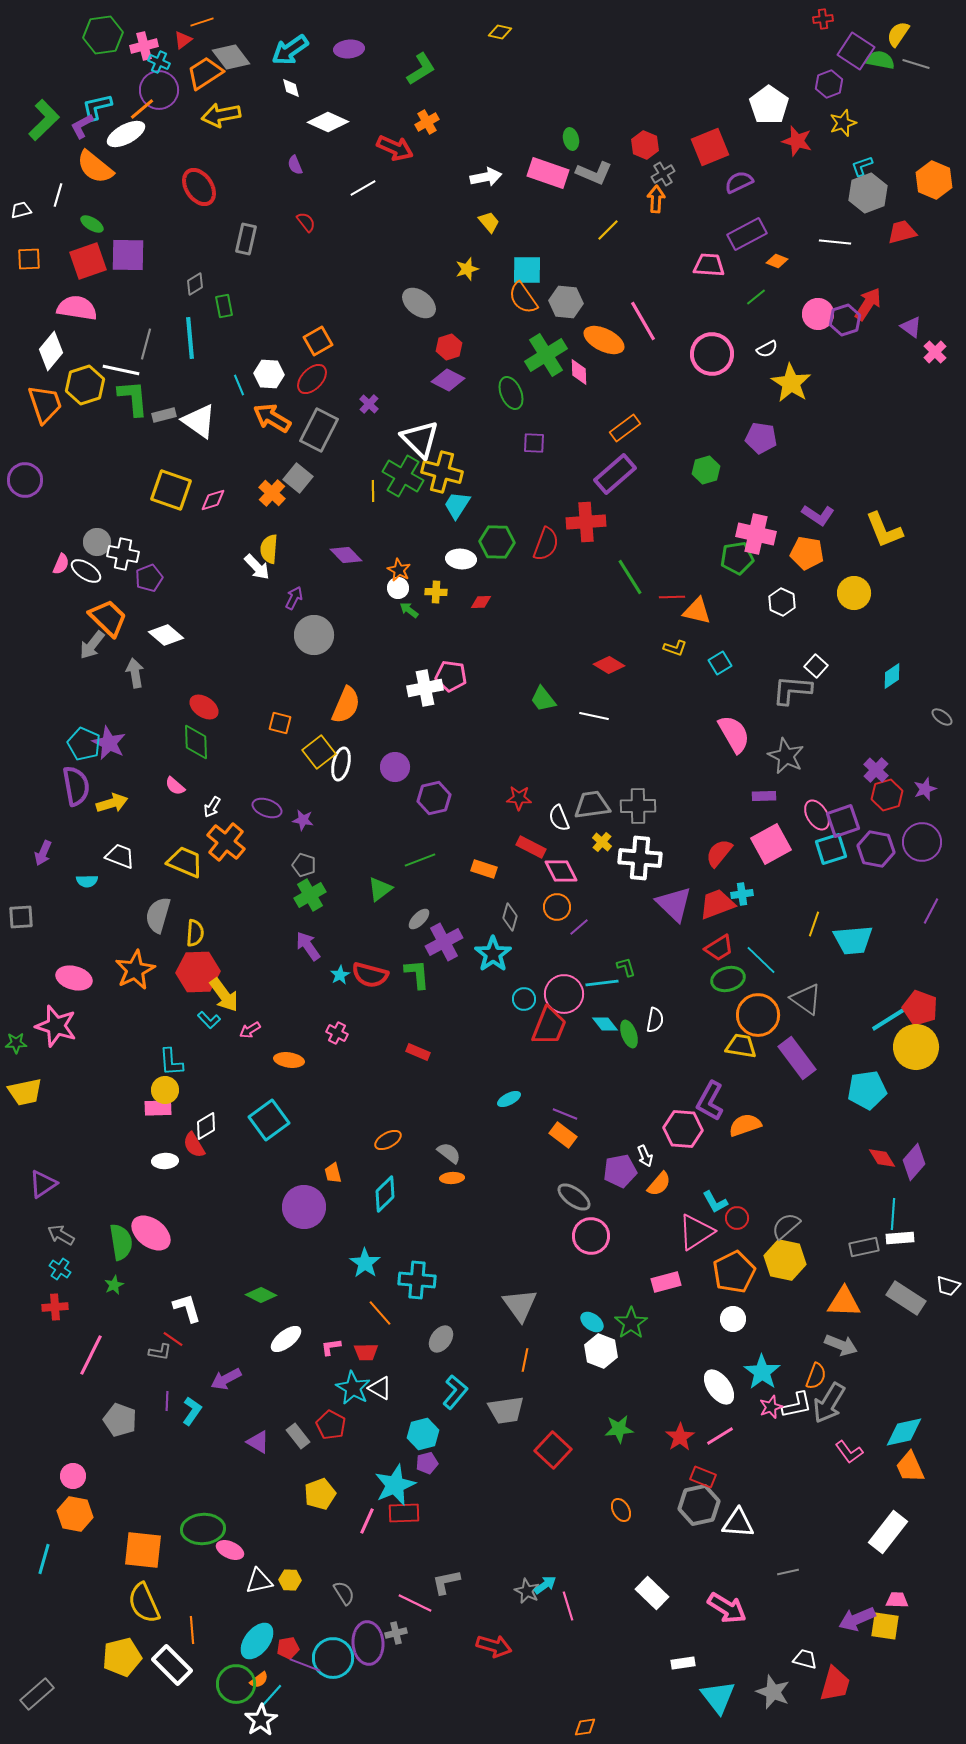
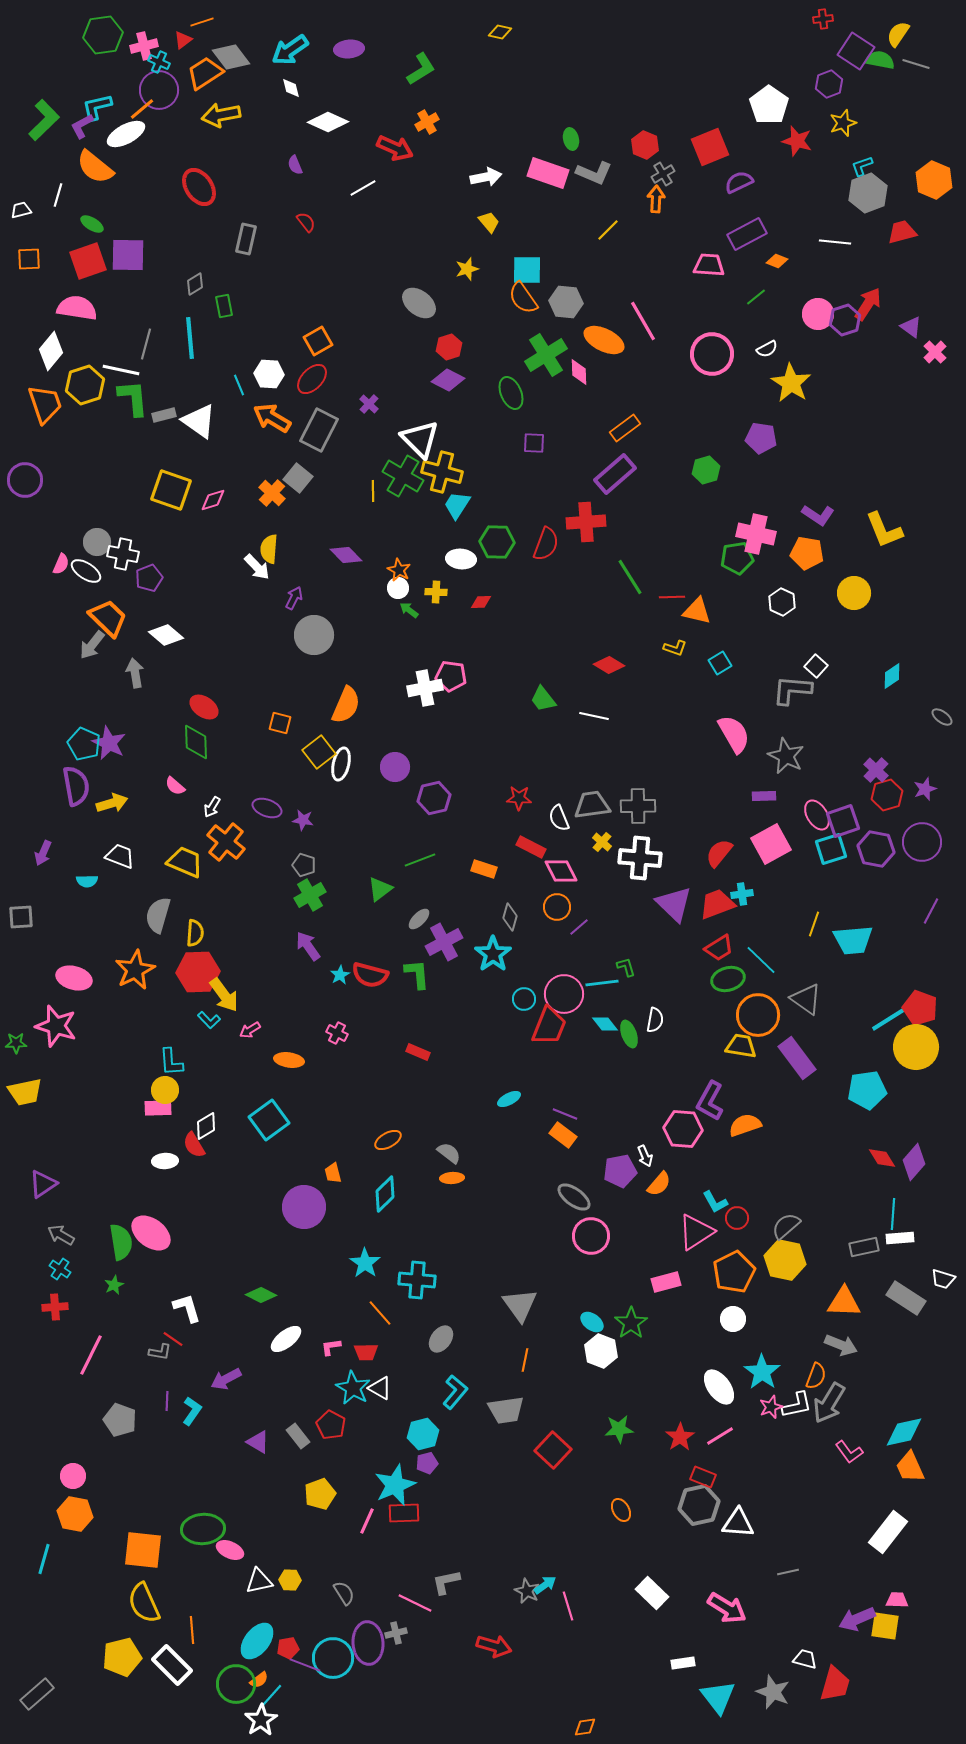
white trapezoid at (948, 1286): moved 5 px left, 7 px up
